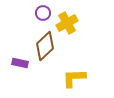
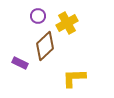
purple circle: moved 5 px left, 3 px down
purple rectangle: rotated 14 degrees clockwise
